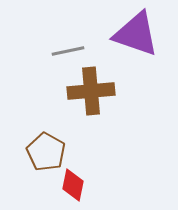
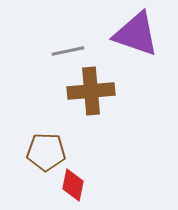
brown pentagon: rotated 27 degrees counterclockwise
